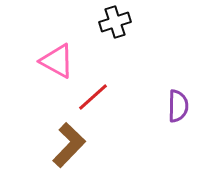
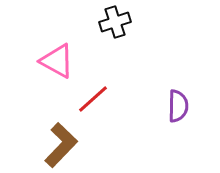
red line: moved 2 px down
brown L-shape: moved 8 px left
